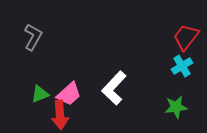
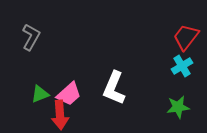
gray L-shape: moved 2 px left
white L-shape: rotated 20 degrees counterclockwise
green star: moved 2 px right
